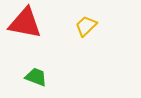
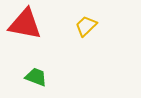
red triangle: moved 1 px down
